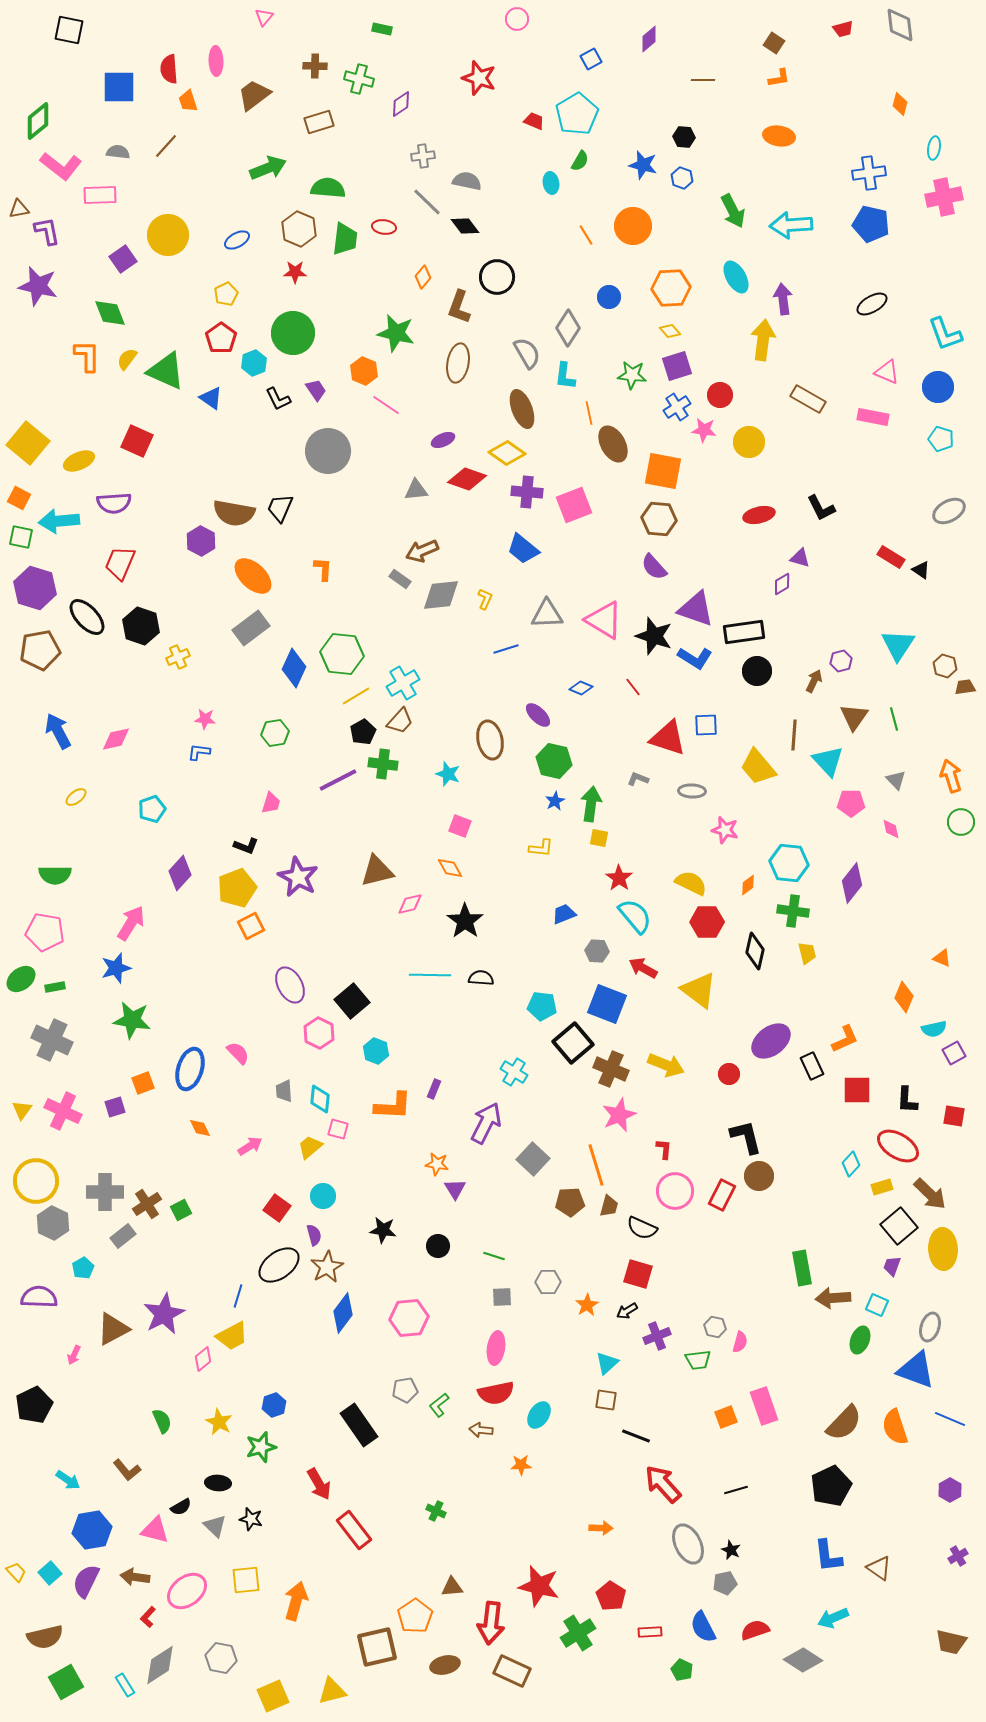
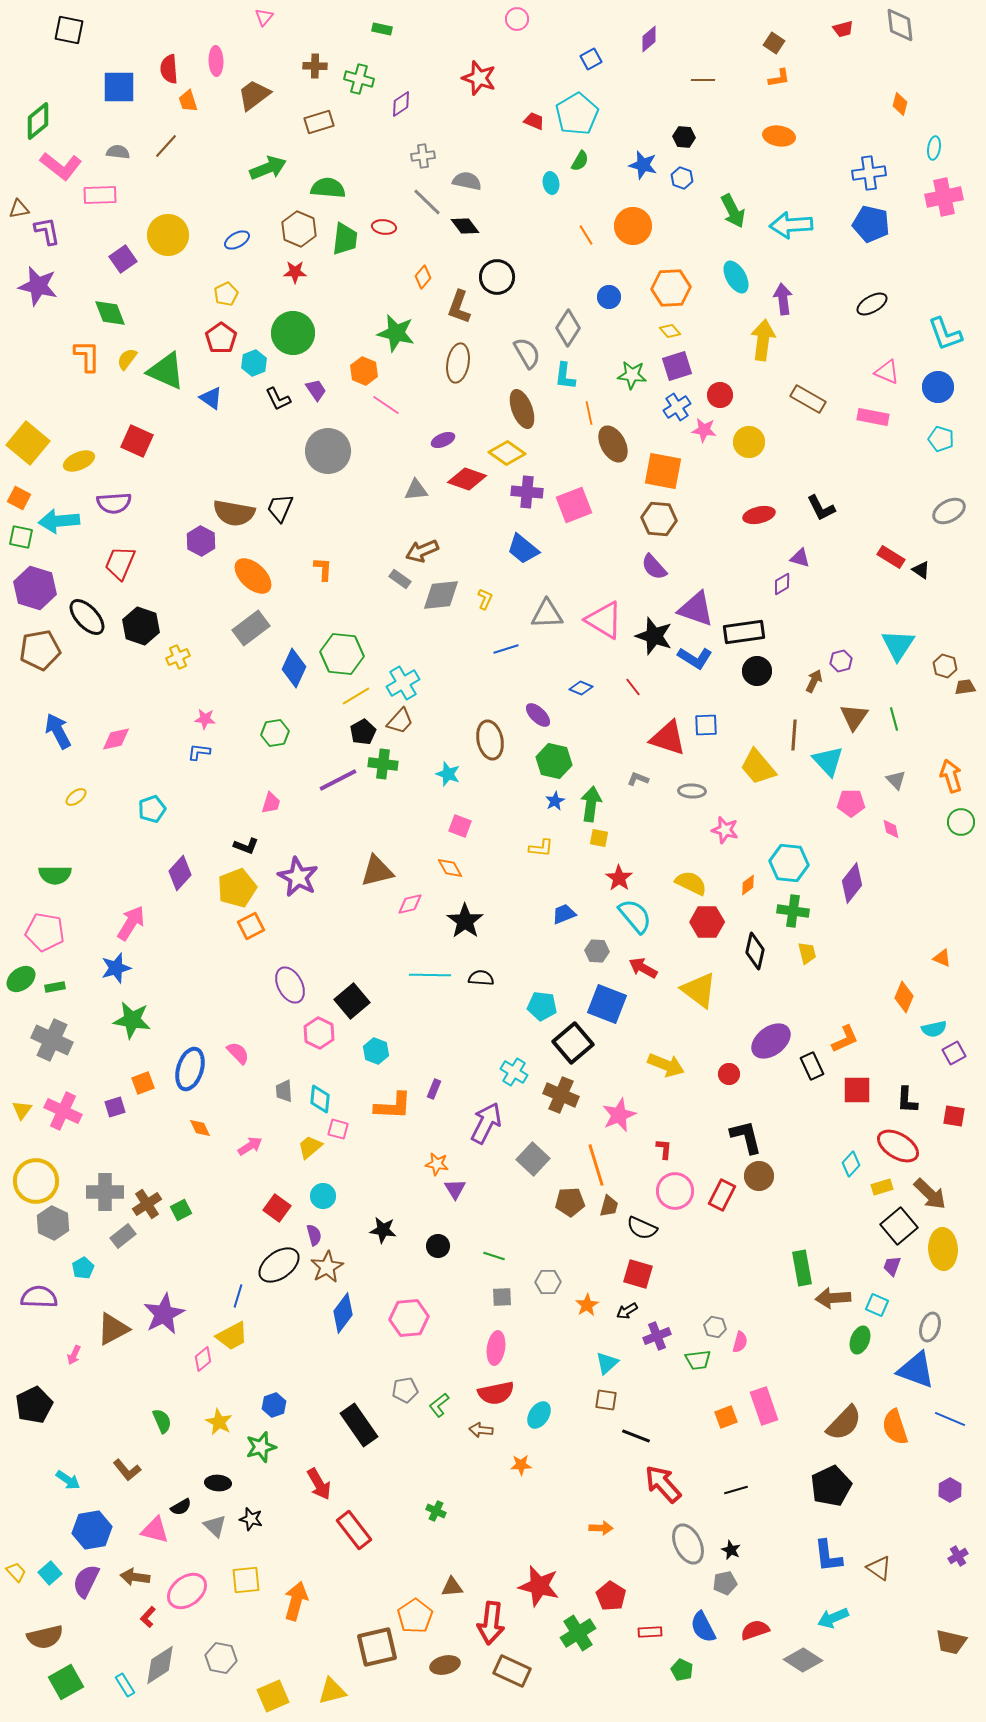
brown cross at (611, 1069): moved 50 px left, 26 px down
